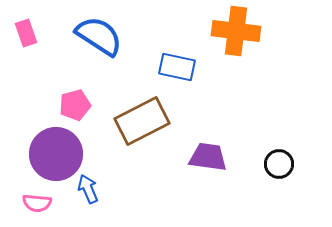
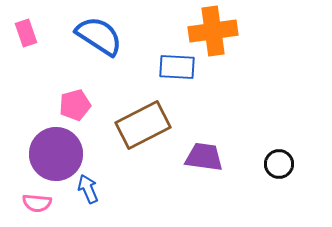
orange cross: moved 23 px left; rotated 15 degrees counterclockwise
blue rectangle: rotated 9 degrees counterclockwise
brown rectangle: moved 1 px right, 4 px down
purple trapezoid: moved 4 px left
